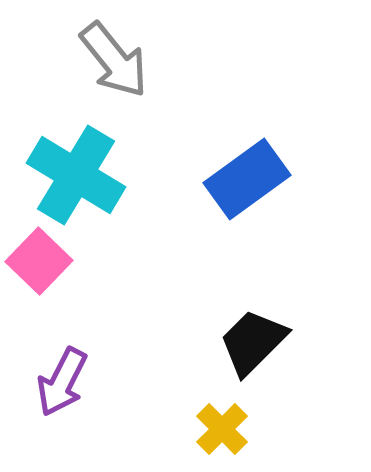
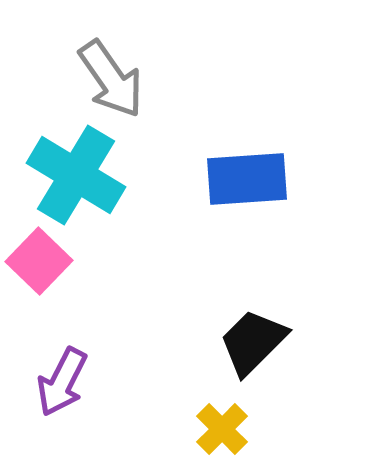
gray arrow: moved 3 px left, 19 px down; rotated 4 degrees clockwise
blue rectangle: rotated 32 degrees clockwise
